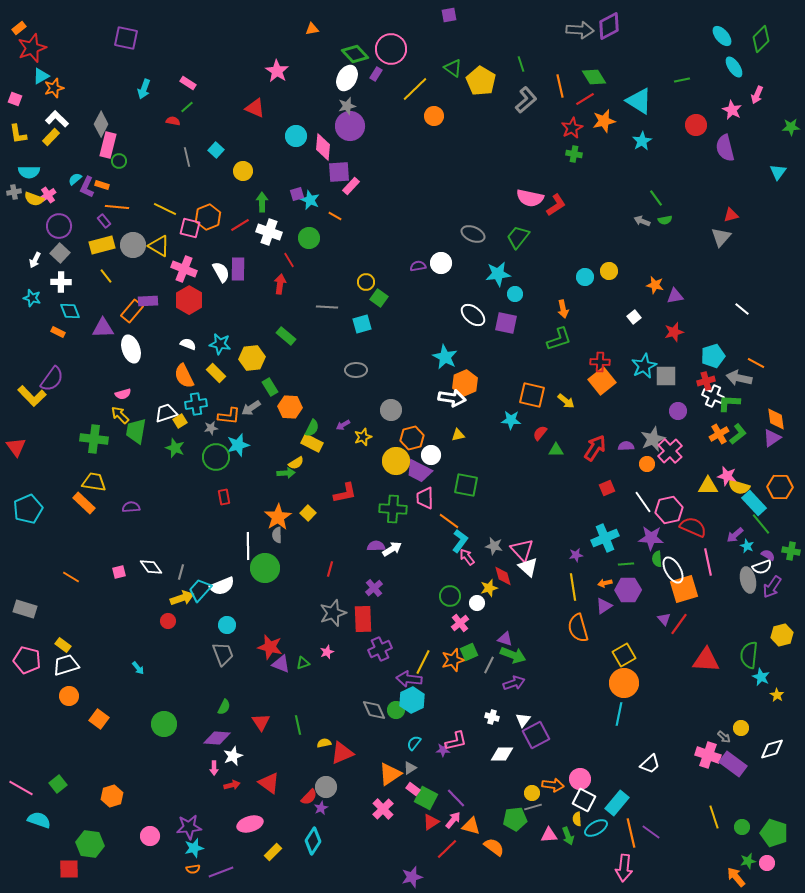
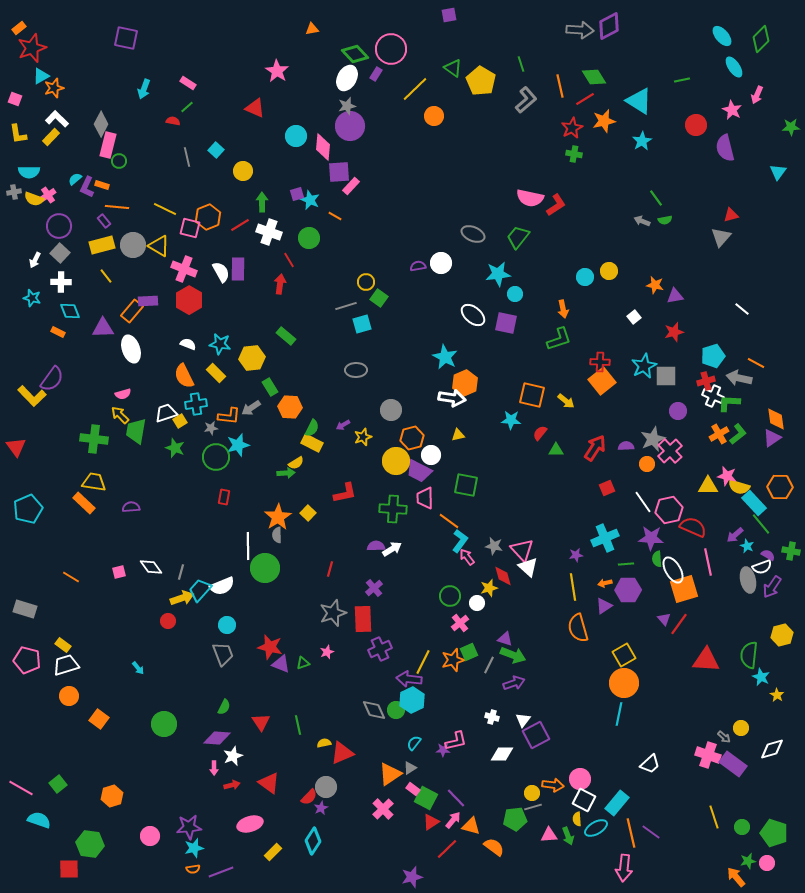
gray line at (327, 307): moved 19 px right, 1 px up; rotated 20 degrees counterclockwise
red rectangle at (224, 497): rotated 21 degrees clockwise
